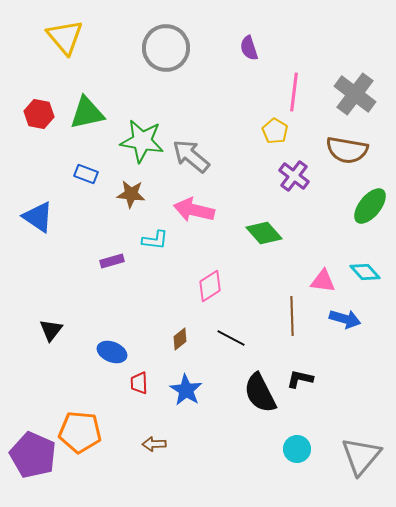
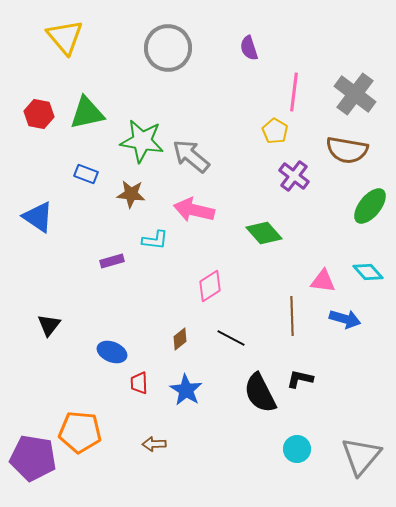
gray circle: moved 2 px right
cyan diamond: moved 3 px right
black triangle: moved 2 px left, 5 px up
purple pentagon: moved 3 px down; rotated 15 degrees counterclockwise
